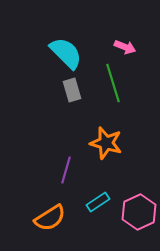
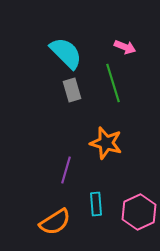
cyan rectangle: moved 2 px left, 2 px down; rotated 60 degrees counterclockwise
orange semicircle: moved 5 px right, 4 px down
